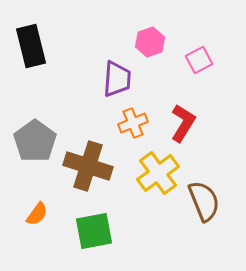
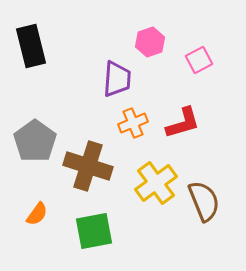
red L-shape: rotated 42 degrees clockwise
yellow cross: moved 2 px left, 10 px down
